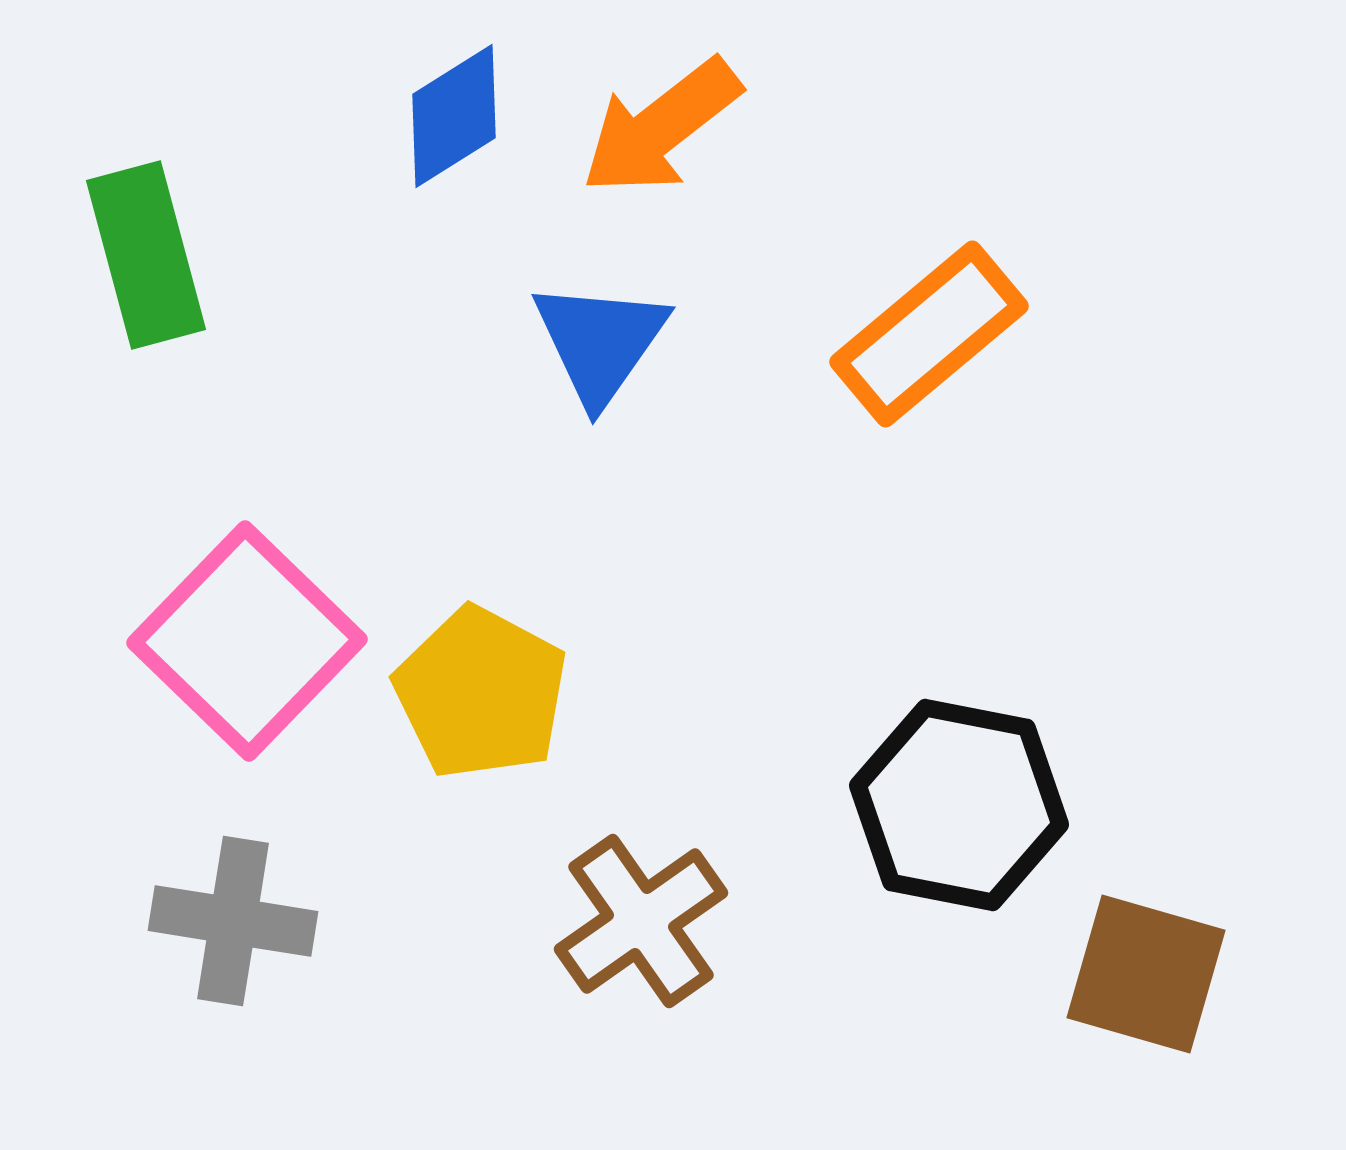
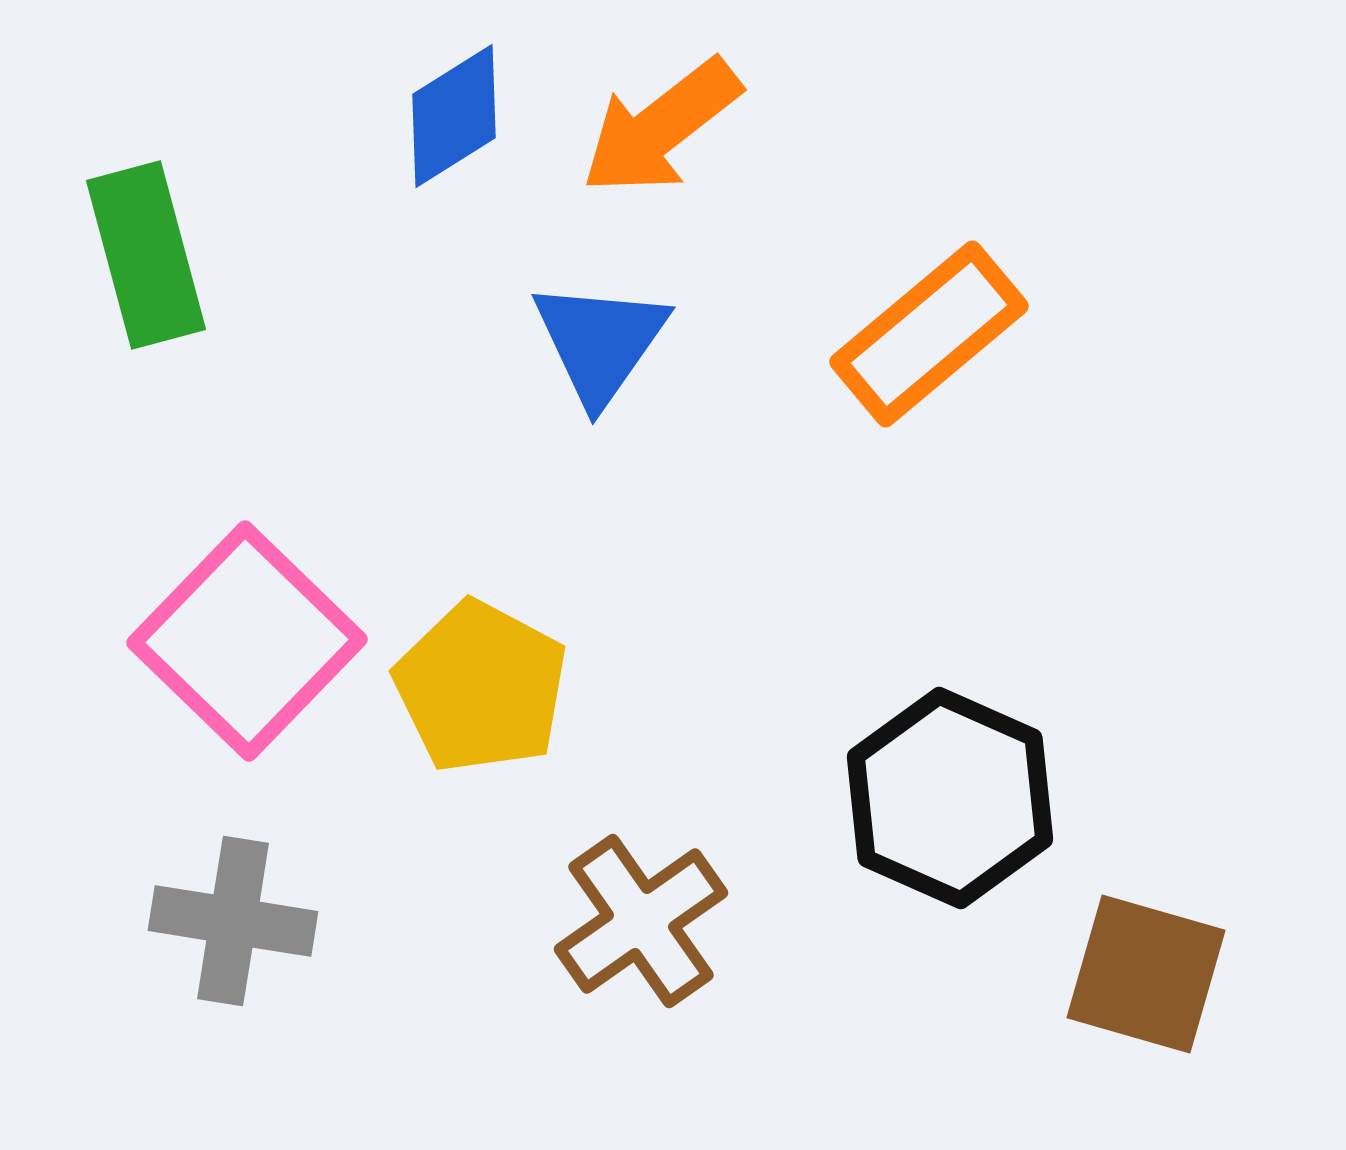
yellow pentagon: moved 6 px up
black hexagon: moved 9 px left, 7 px up; rotated 13 degrees clockwise
